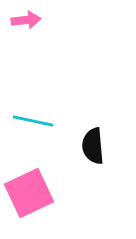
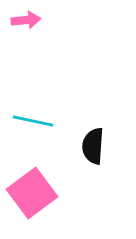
black semicircle: rotated 9 degrees clockwise
pink square: moved 3 px right; rotated 12 degrees counterclockwise
